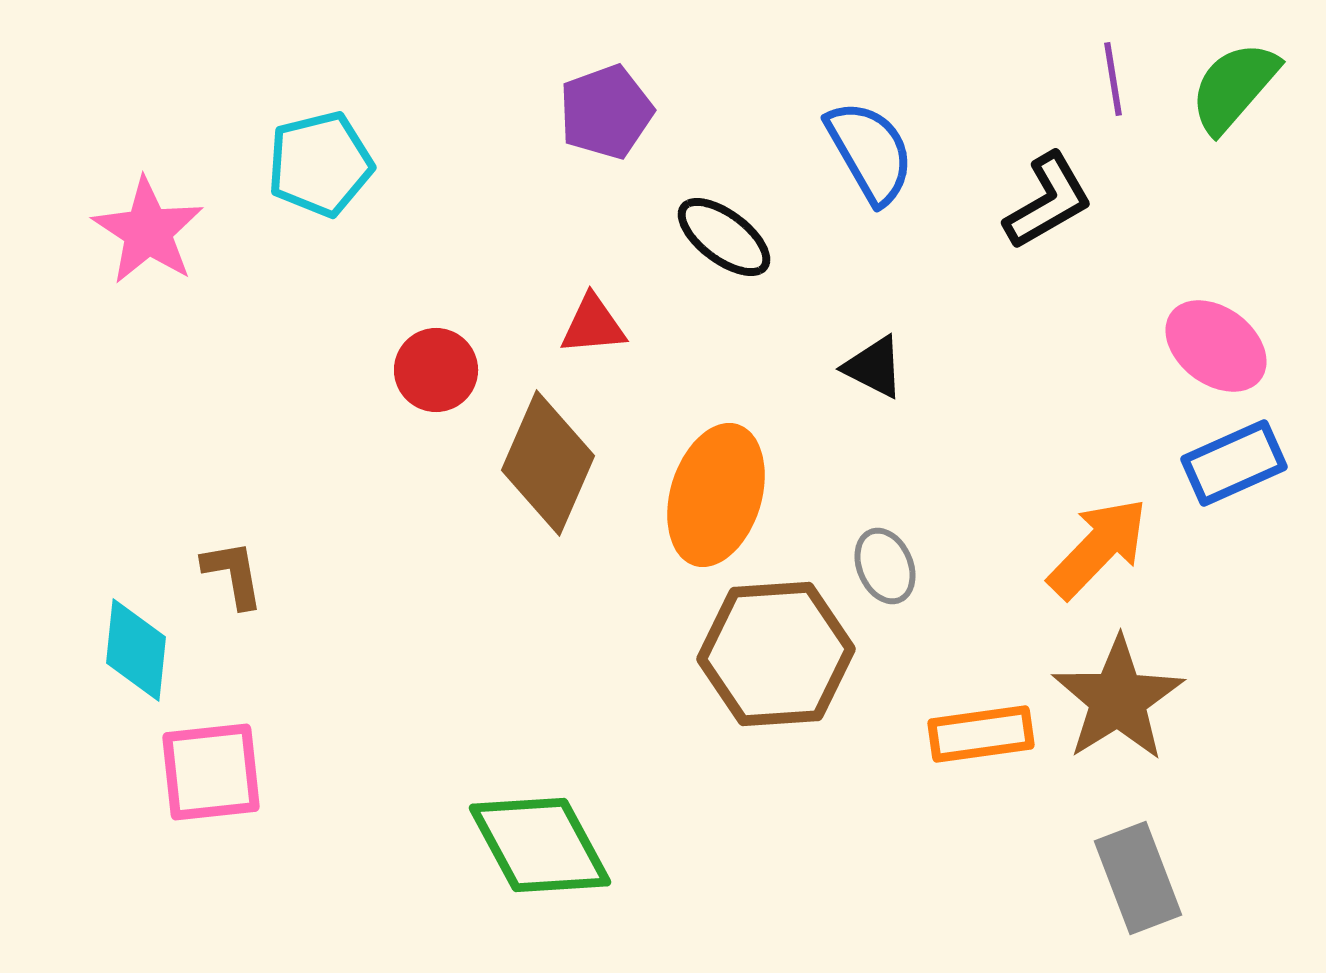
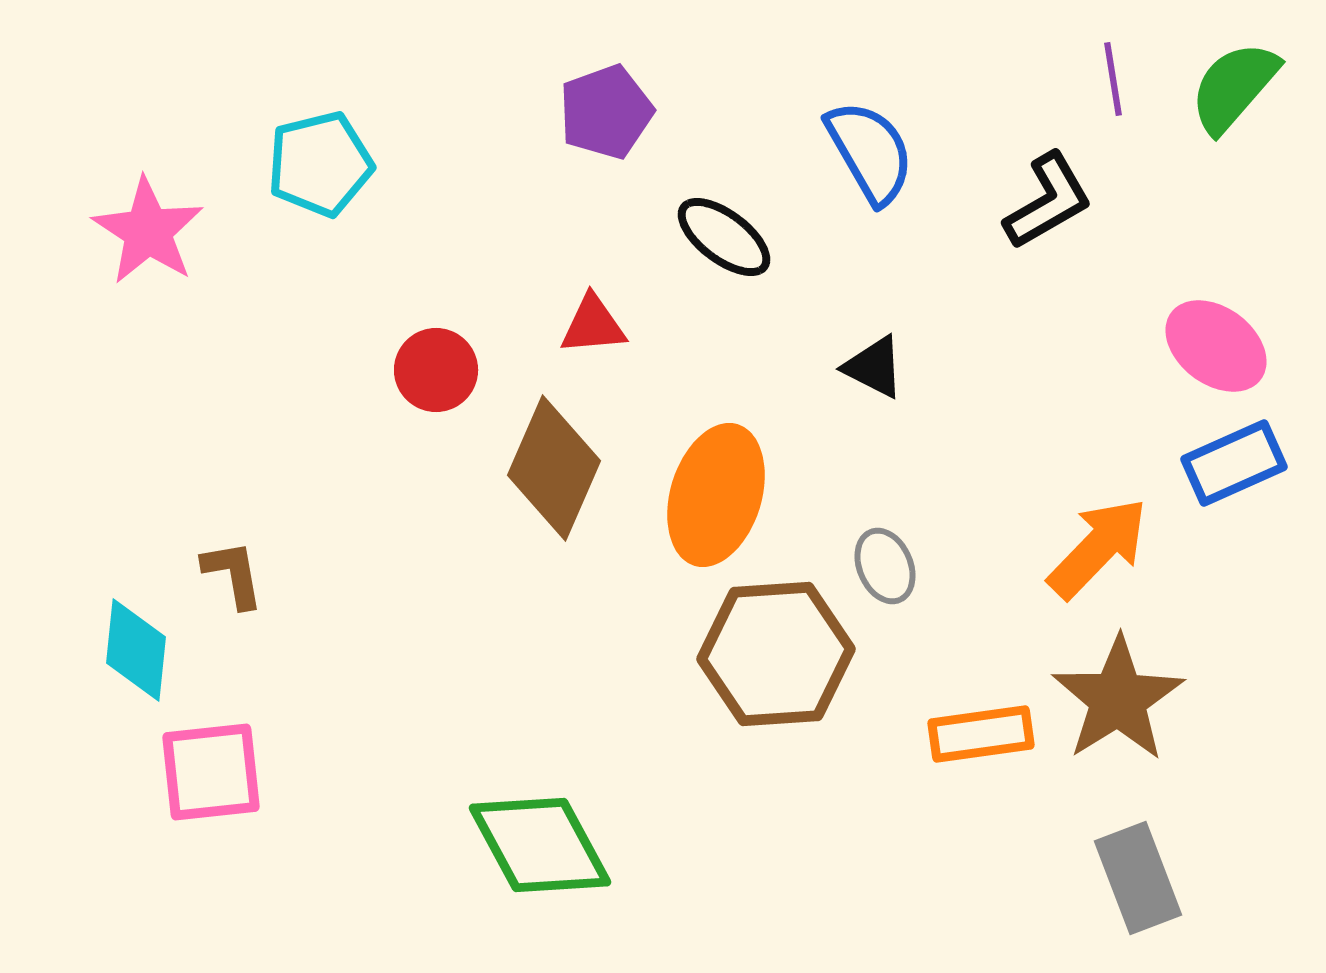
brown diamond: moved 6 px right, 5 px down
